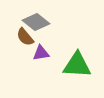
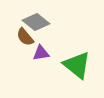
green triangle: rotated 36 degrees clockwise
